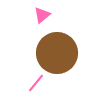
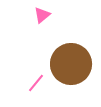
brown circle: moved 14 px right, 11 px down
